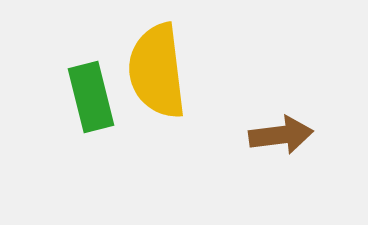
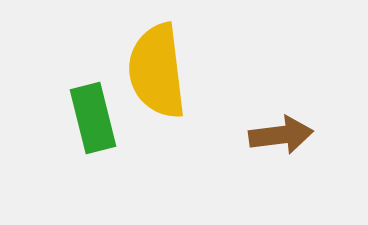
green rectangle: moved 2 px right, 21 px down
